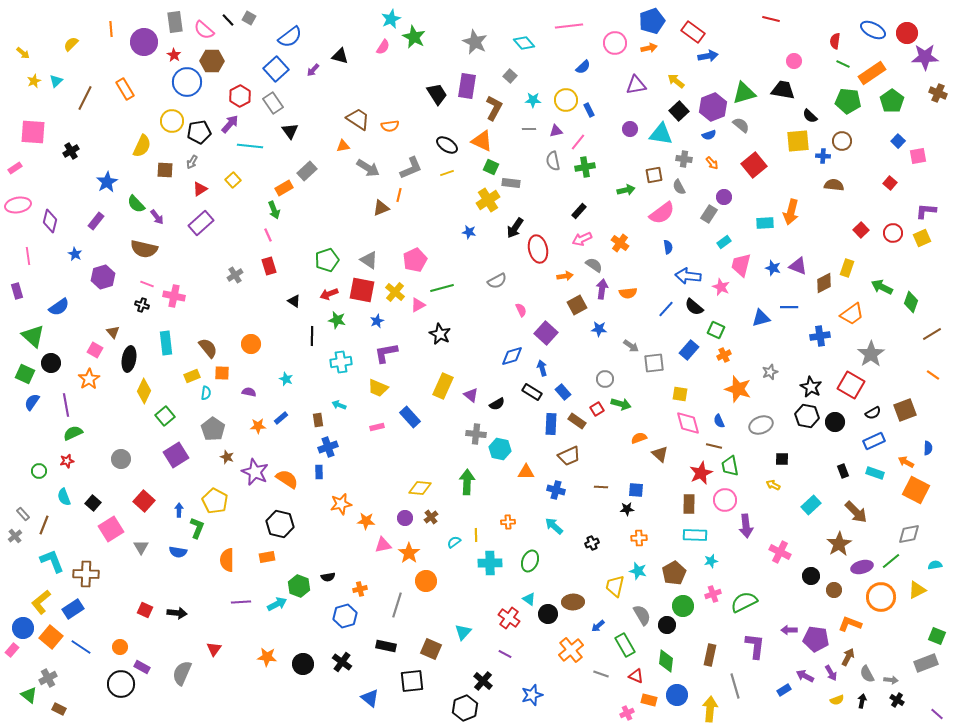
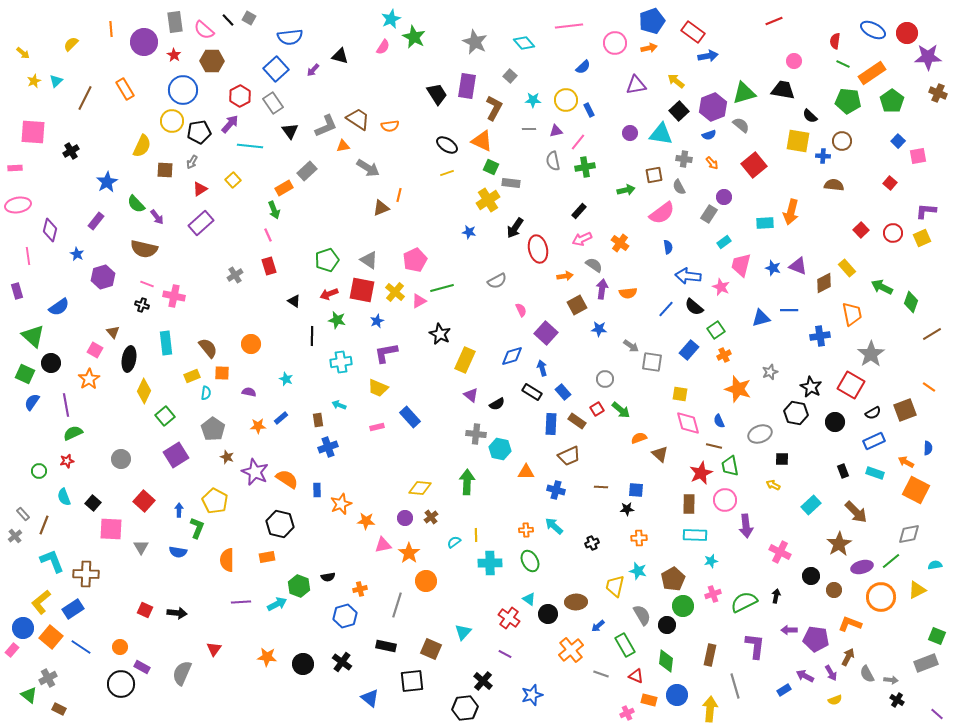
red line at (771, 19): moved 3 px right, 2 px down; rotated 36 degrees counterclockwise
blue semicircle at (290, 37): rotated 30 degrees clockwise
purple star at (925, 57): moved 3 px right
blue circle at (187, 82): moved 4 px left, 8 px down
purple circle at (630, 129): moved 4 px down
yellow square at (798, 141): rotated 15 degrees clockwise
pink rectangle at (15, 168): rotated 32 degrees clockwise
gray L-shape at (411, 168): moved 85 px left, 42 px up
purple diamond at (50, 221): moved 9 px down
blue star at (75, 254): moved 2 px right
yellow rectangle at (847, 268): rotated 60 degrees counterclockwise
pink triangle at (418, 305): moved 1 px right, 4 px up
blue line at (789, 307): moved 3 px down
orange trapezoid at (852, 314): rotated 65 degrees counterclockwise
green square at (716, 330): rotated 30 degrees clockwise
gray square at (654, 363): moved 2 px left, 1 px up; rotated 15 degrees clockwise
orange line at (933, 375): moved 4 px left, 12 px down
yellow rectangle at (443, 386): moved 22 px right, 26 px up
green arrow at (621, 404): moved 6 px down; rotated 24 degrees clockwise
black hexagon at (807, 416): moved 11 px left, 3 px up
gray ellipse at (761, 425): moved 1 px left, 9 px down
blue rectangle at (319, 472): moved 2 px left, 18 px down
orange star at (341, 504): rotated 10 degrees counterclockwise
orange cross at (508, 522): moved 18 px right, 8 px down
pink square at (111, 529): rotated 35 degrees clockwise
green ellipse at (530, 561): rotated 50 degrees counterclockwise
brown pentagon at (674, 573): moved 1 px left, 6 px down
brown ellipse at (573, 602): moved 3 px right
yellow semicircle at (837, 700): moved 2 px left
black arrow at (862, 701): moved 86 px left, 105 px up
black hexagon at (465, 708): rotated 15 degrees clockwise
